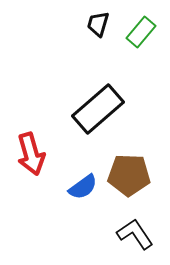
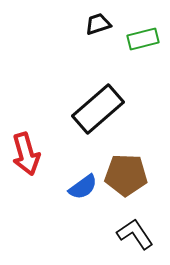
black trapezoid: rotated 56 degrees clockwise
green rectangle: moved 2 px right, 7 px down; rotated 36 degrees clockwise
red arrow: moved 5 px left
brown pentagon: moved 3 px left
